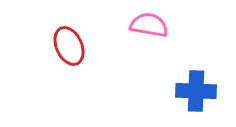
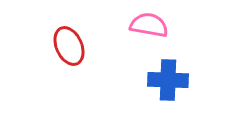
blue cross: moved 28 px left, 11 px up
